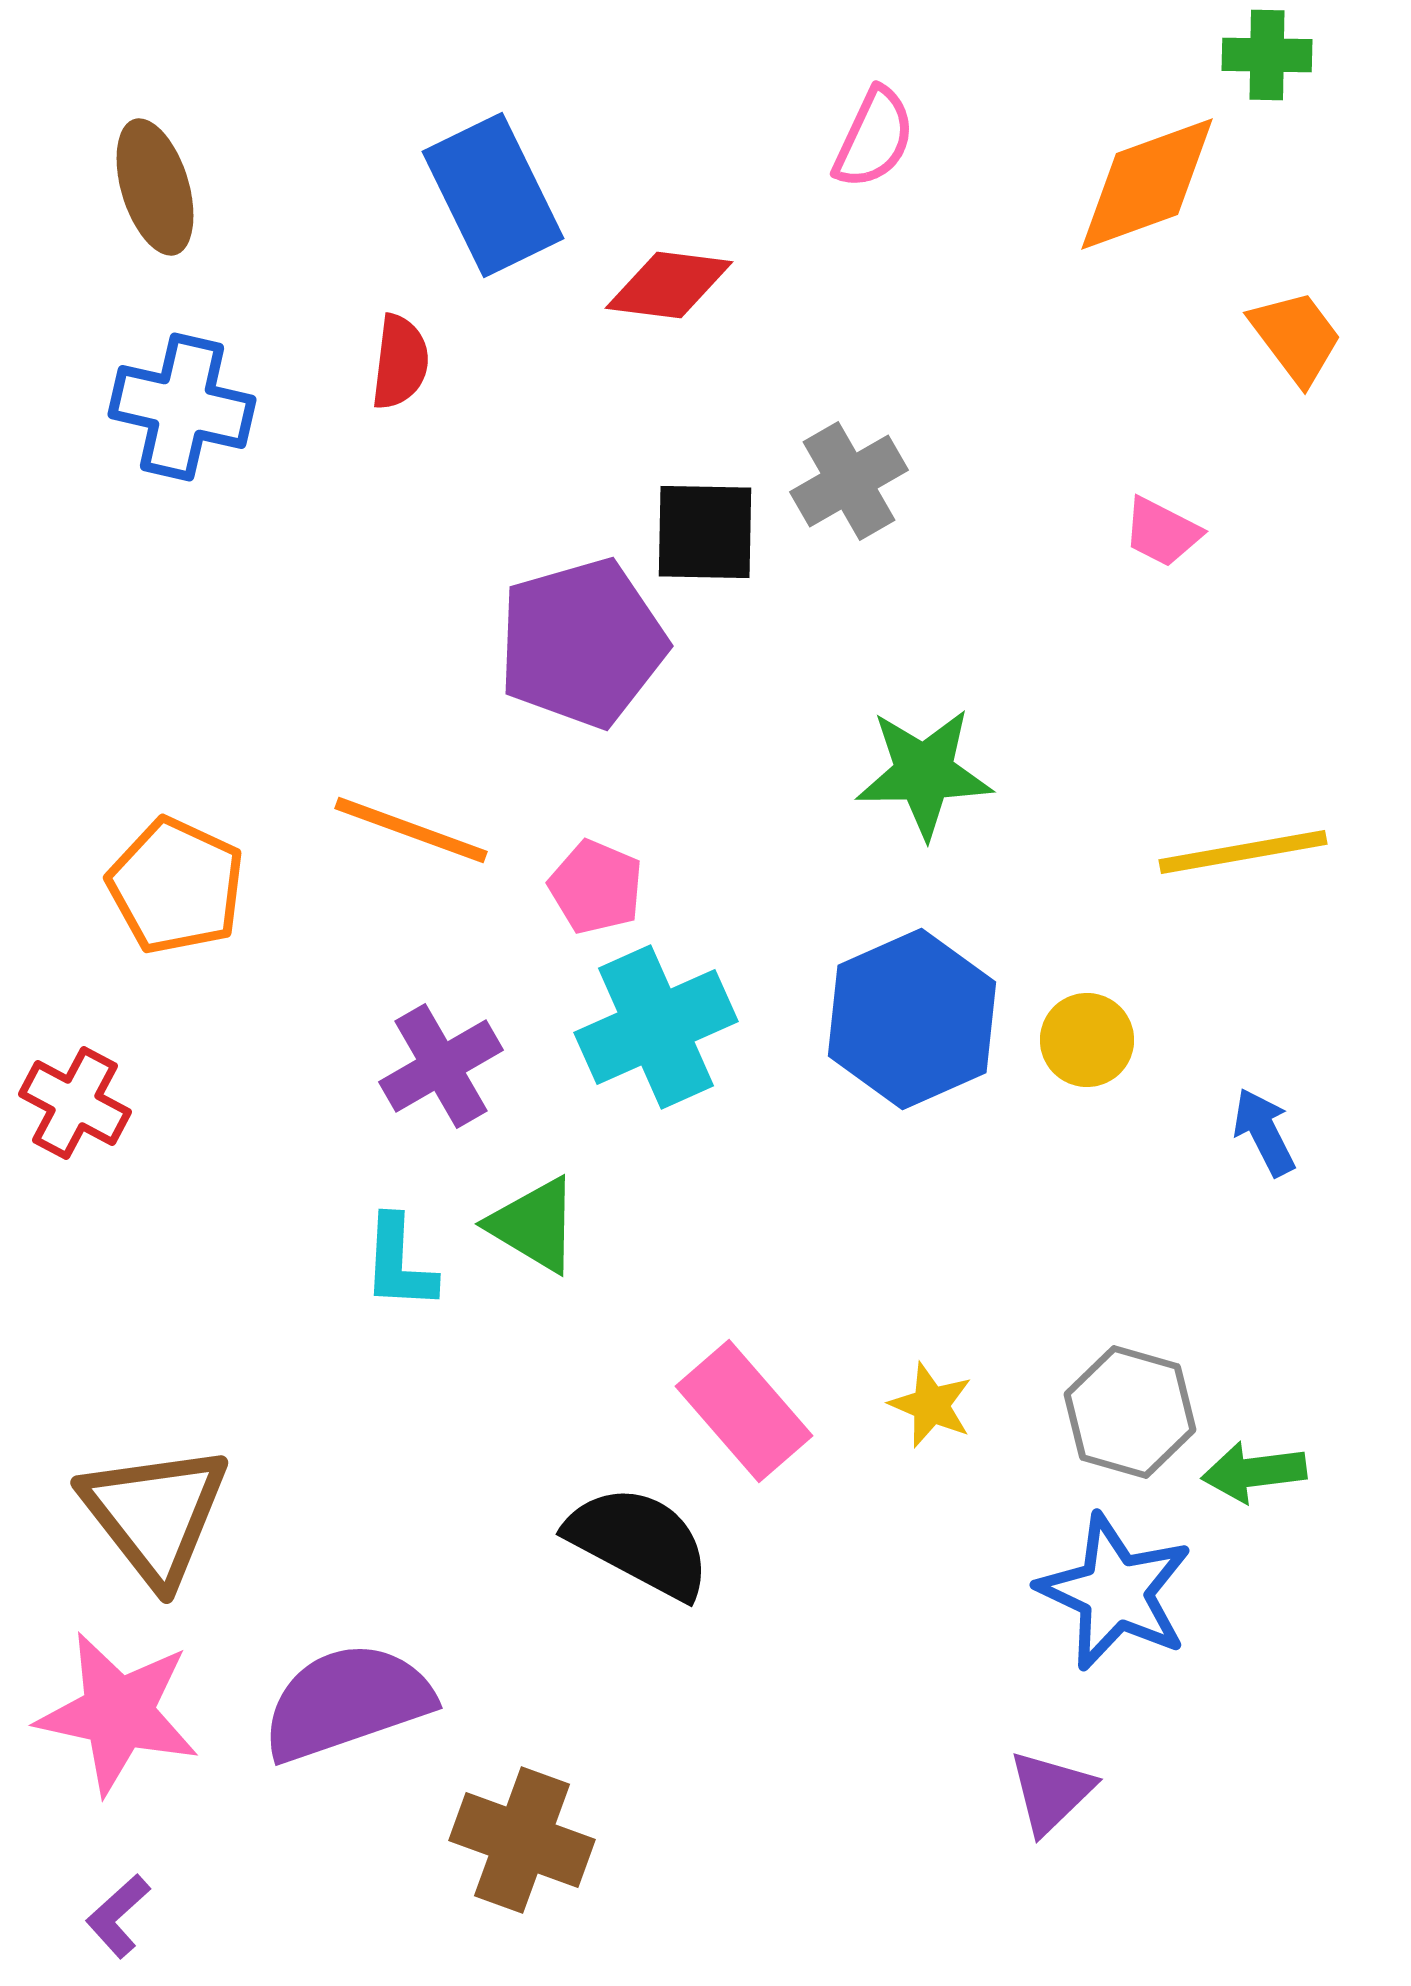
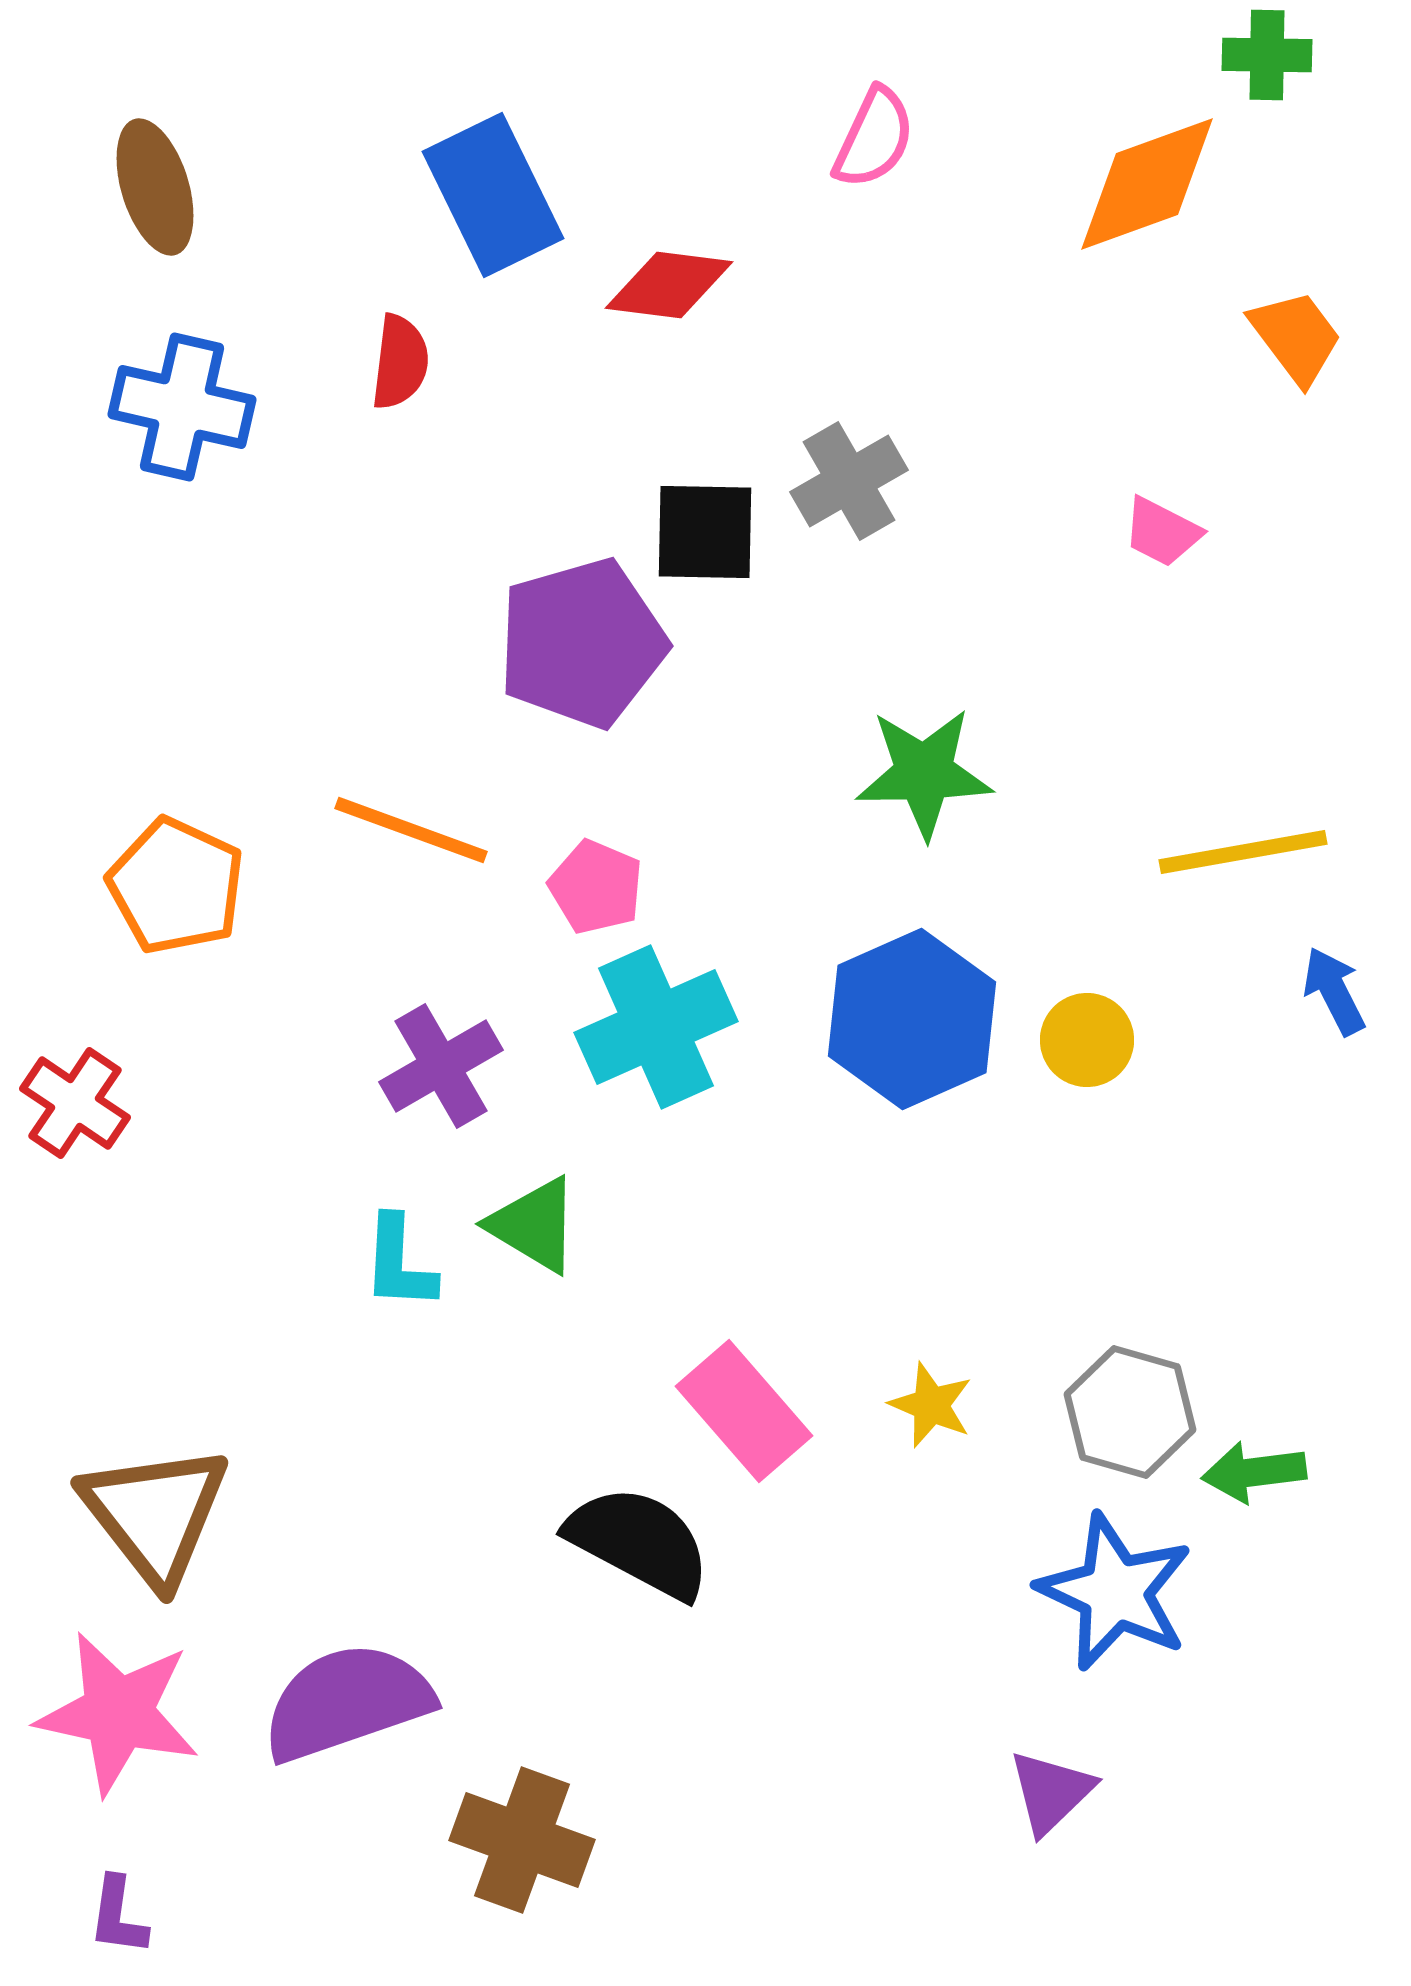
red cross: rotated 6 degrees clockwise
blue arrow: moved 70 px right, 141 px up
purple L-shape: rotated 40 degrees counterclockwise
